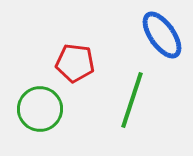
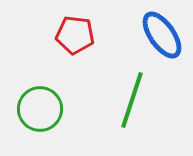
red pentagon: moved 28 px up
